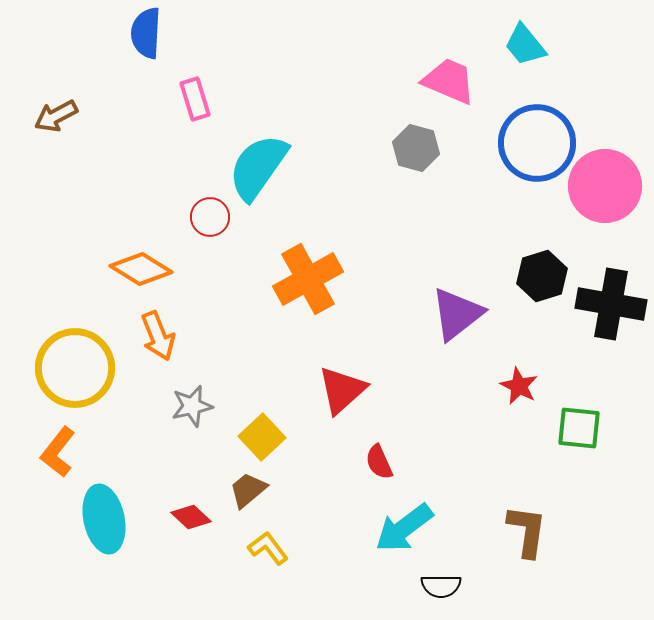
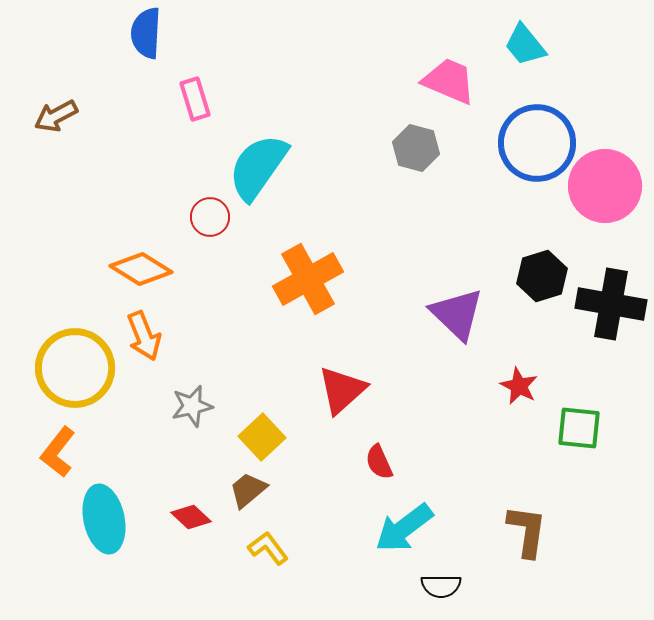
purple triangle: rotated 38 degrees counterclockwise
orange arrow: moved 14 px left
